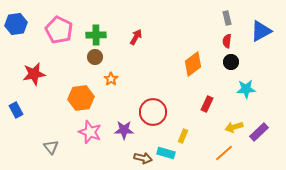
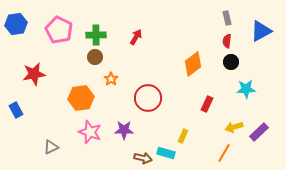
red circle: moved 5 px left, 14 px up
gray triangle: rotated 42 degrees clockwise
orange line: rotated 18 degrees counterclockwise
